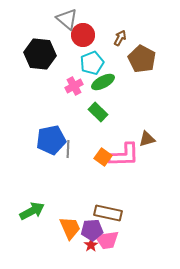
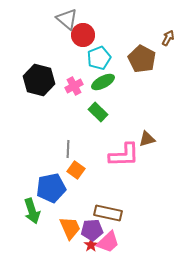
brown arrow: moved 48 px right
black hexagon: moved 1 px left, 26 px down; rotated 8 degrees clockwise
cyan pentagon: moved 7 px right, 5 px up
blue pentagon: moved 48 px down
orange square: moved 27 px left, 13 px down
green arrow: rotated 100 degrees clockwise
pink trapezoid: moved 1 px right, 2 px down; rotated 35 degrees counterclockwise
